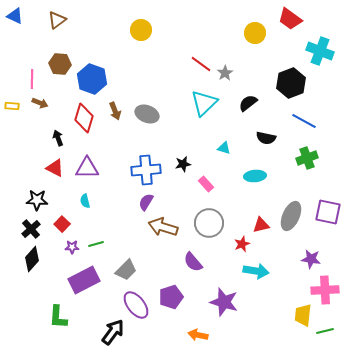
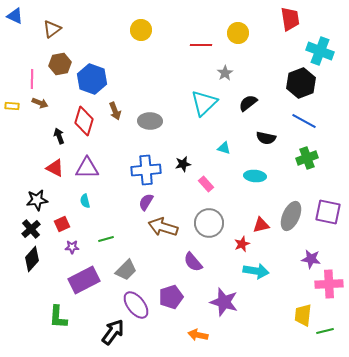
red trapezoid at (290, 19): rotated 135 degrees counterclockwise
brown triangle at (57, 20): moved 5 px left, 9 px down
yellow circle at (255, 33): moved 17 px left
brown hexagon at (60, 64): rotated 15 degrees counterclockwise
red line at (201, 64): moved 19 px up; rotated 35 degrees counterclockwise
black hexagon at (291, 83): moved 10 px right
gray ellipse at (147, 114): moved 3 px right, 7 px down; rotated 20 degrees counterclockwise
red diamond at (84, 118): moved 3 px down
black arrow at (58, 138): moved 1 px right, 2 px up
cyan ellipse at (255, 176): rotated 10 degrees clockwise
black star at (37, 200): rotated 10 degrees counterclockwise
red square at (62, 224): rotated 21 degrees clockwise
green line at (96, 244): moved 10 px right, 5 px up
pink cross at (325, 290): moved 4 px right, 6 px up
